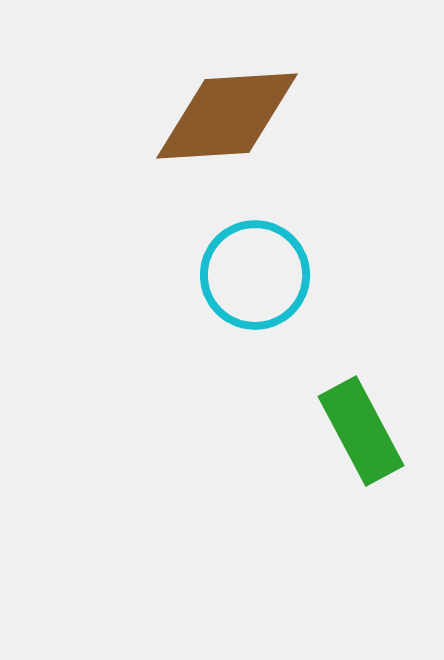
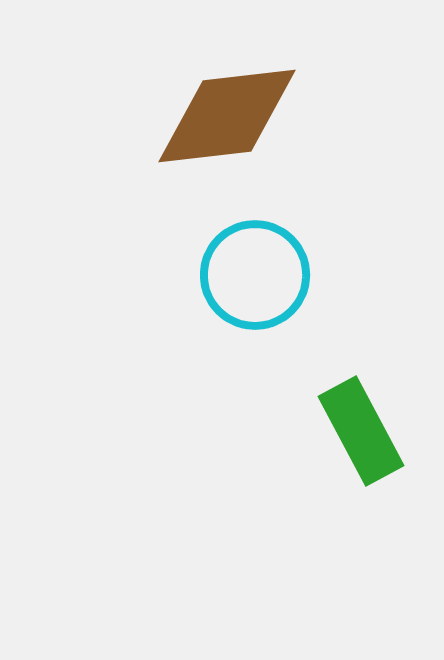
brown diamond: rotated 3 degrees counterclockwise
